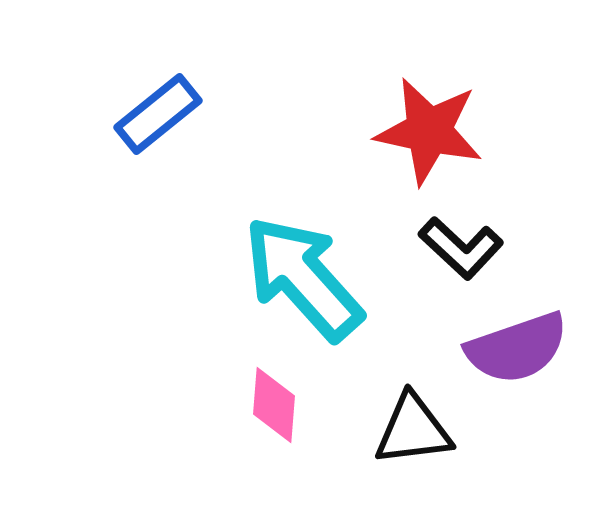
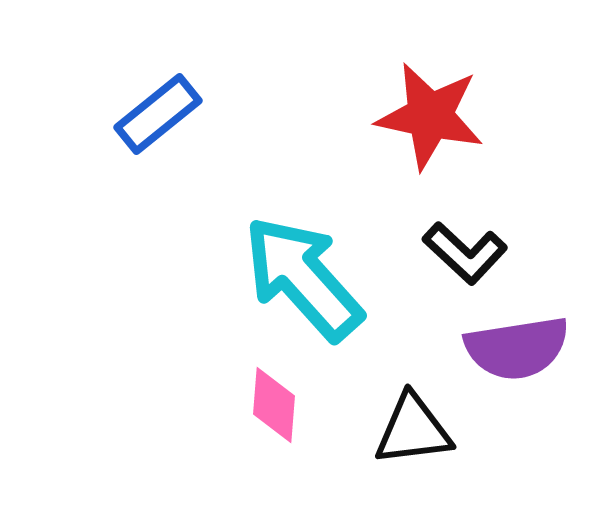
red star: moved 1 px right, 15 px up
black L-shape: moved 4 px right, 5 px down
purple semicircle: rotated 10 degrees clockwise
